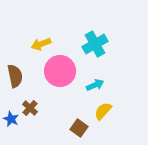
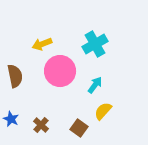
yellow arrow: moved 1 px right
cyan arrow: rotated 30 degrees counterclockwise
brown cross: moved 11 px right, 17 px down
